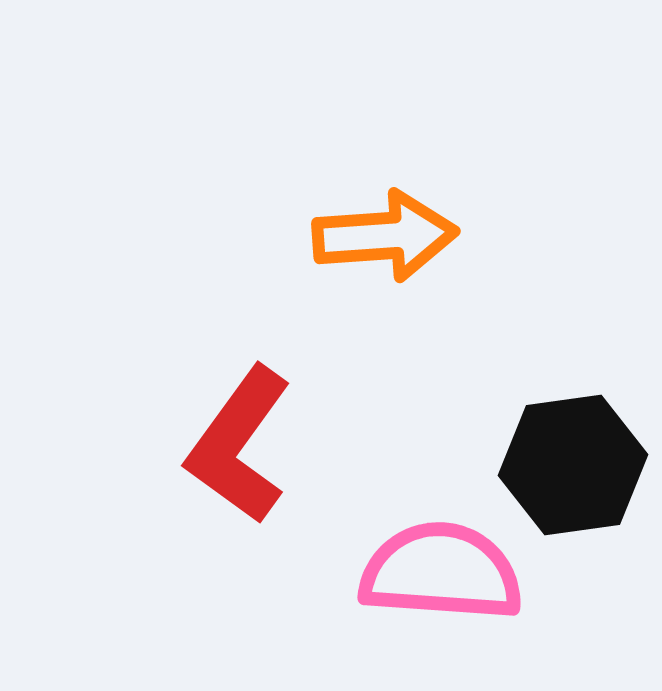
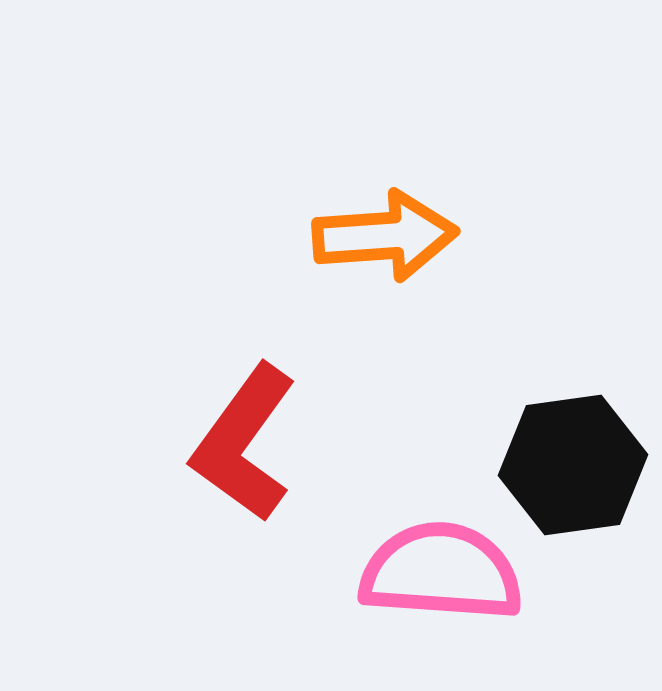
red L-shape: moved 5 px right, 2 px up
